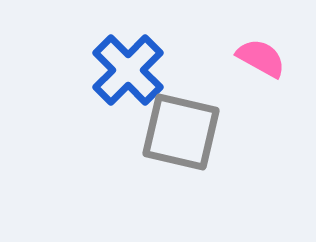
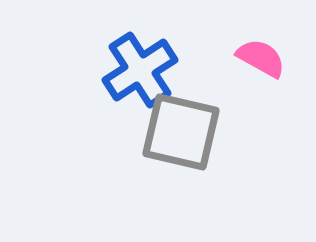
blue cross: moved 12 px right; rotated 12 degrees clockwise
